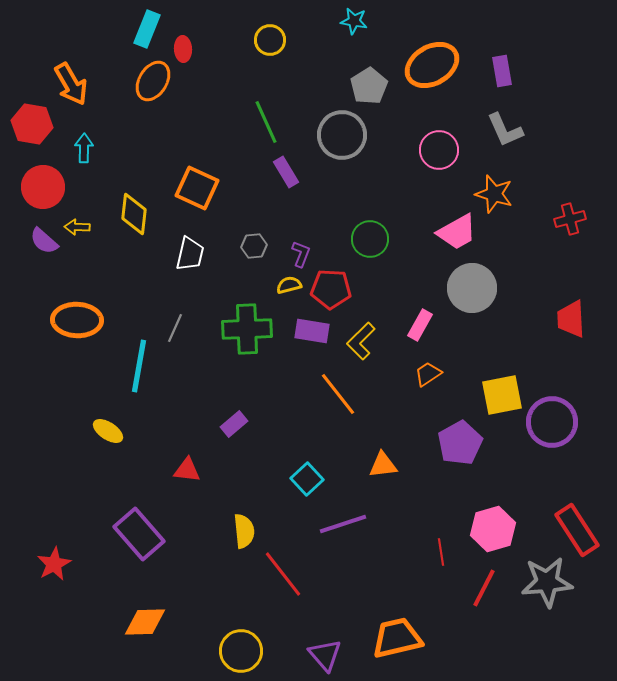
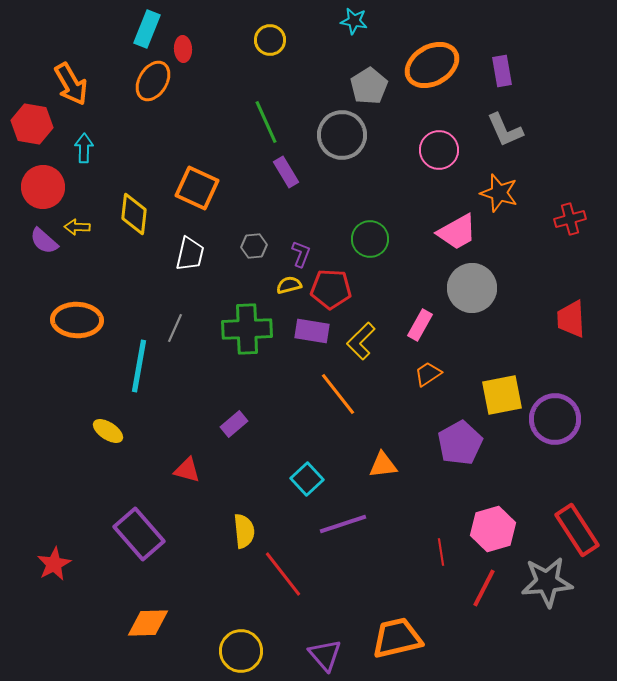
orange star at (494, 194): moved 5 px right, 1 px up
purple circle at (552, 422): moved 3 px right, 3 px up
red triangle at (187, 470): rotated 8 degrees clockwise
orange diamond at (145, 622): moved 3 px right, 1 px down
